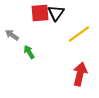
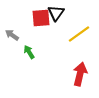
red square: moved 1 px right, 5 px down
